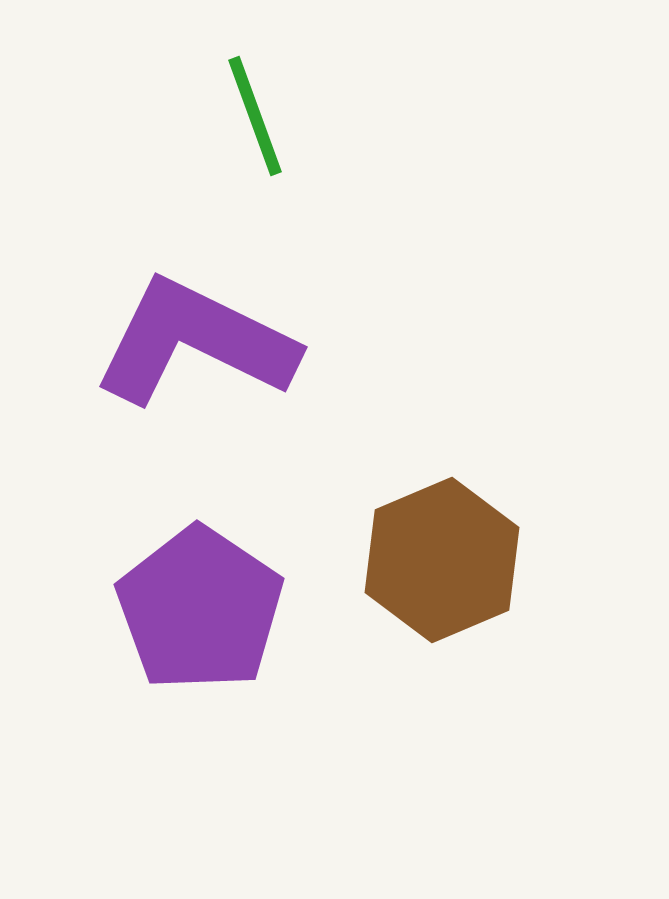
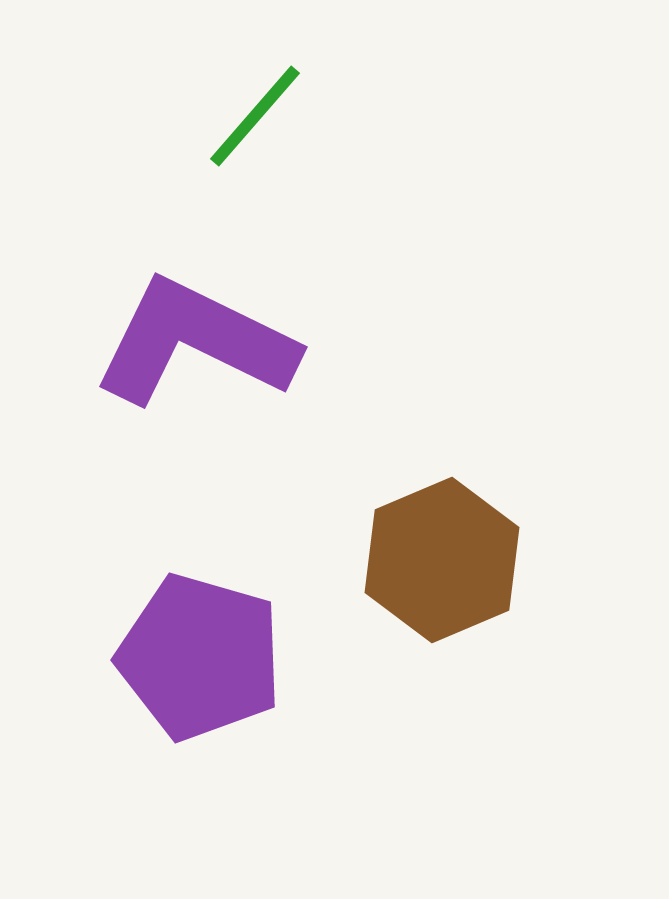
green line: rotated 61 degrees clockwise
purple pentagon: moved 48 px down; rotated 18 degrees counterclockwise
